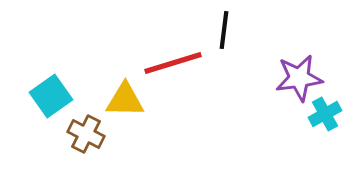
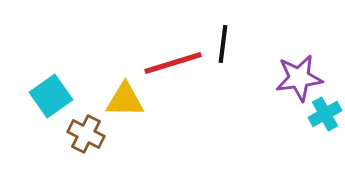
black line: moved 1 px left, 14 px down
